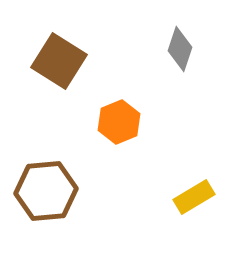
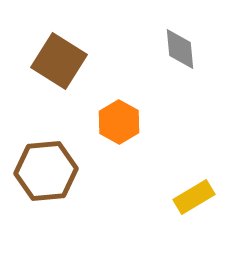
gray diamond: rotated 24 degrees counterclockwise
orange hexagon: rotated 9 degrees counterclockwise
brown hexagon: moved 20 px up
